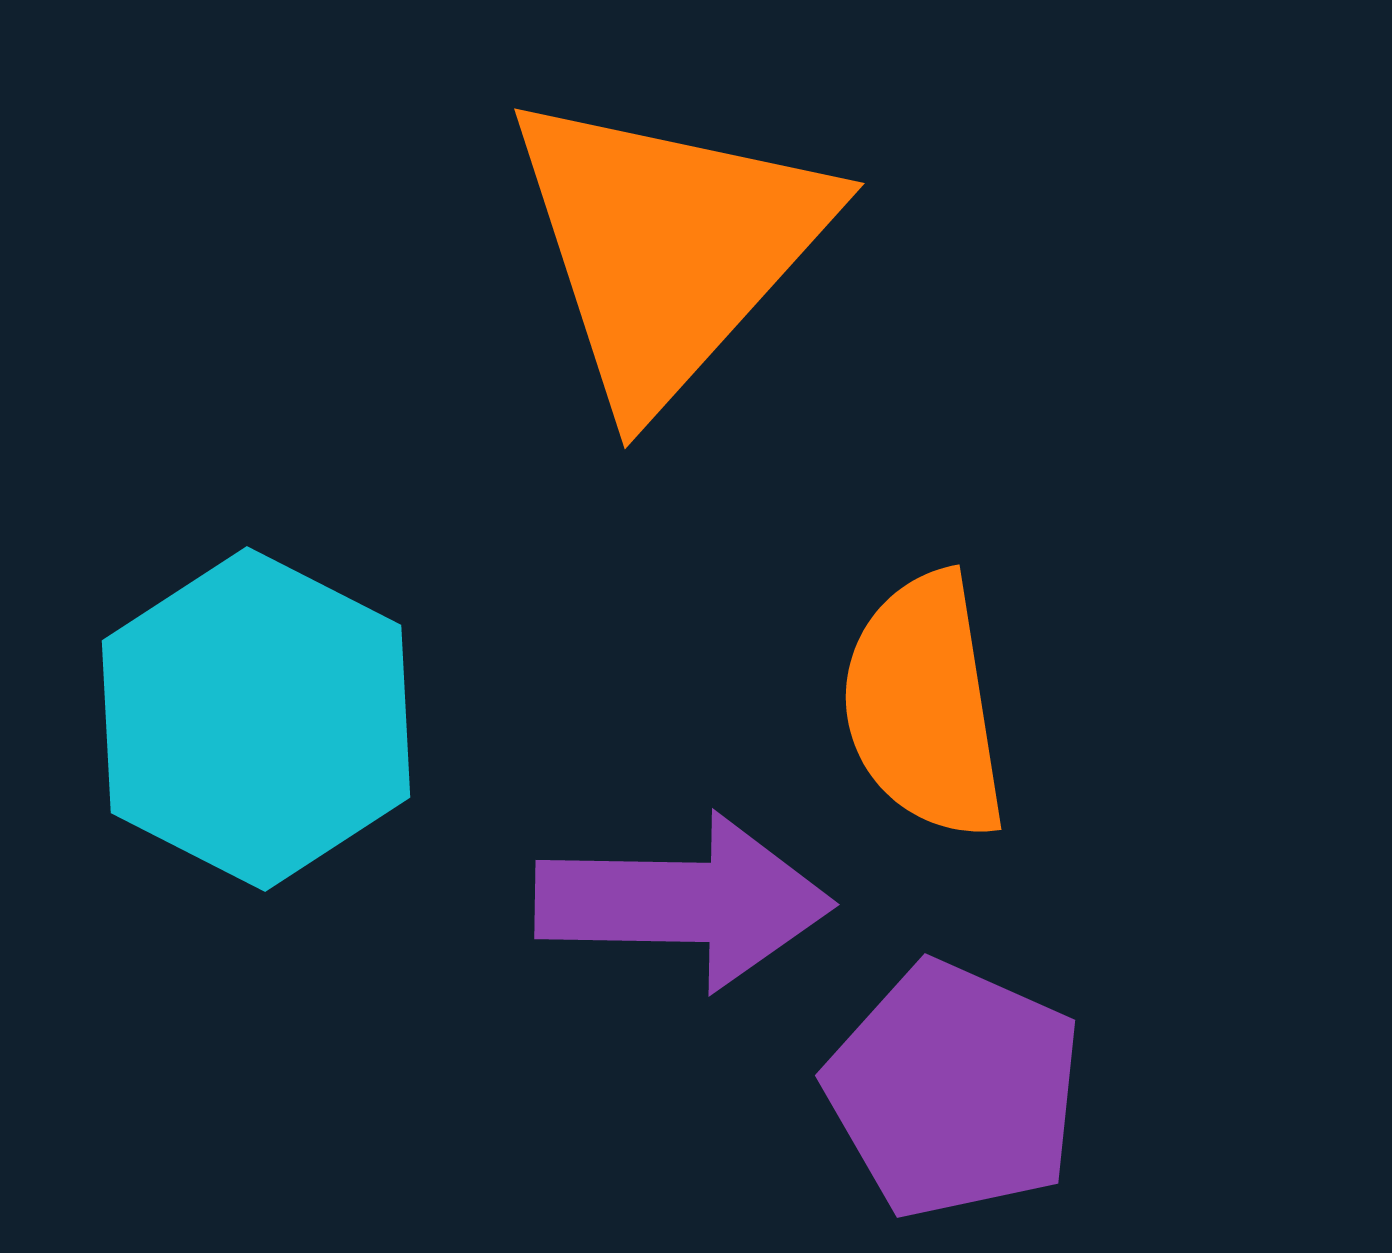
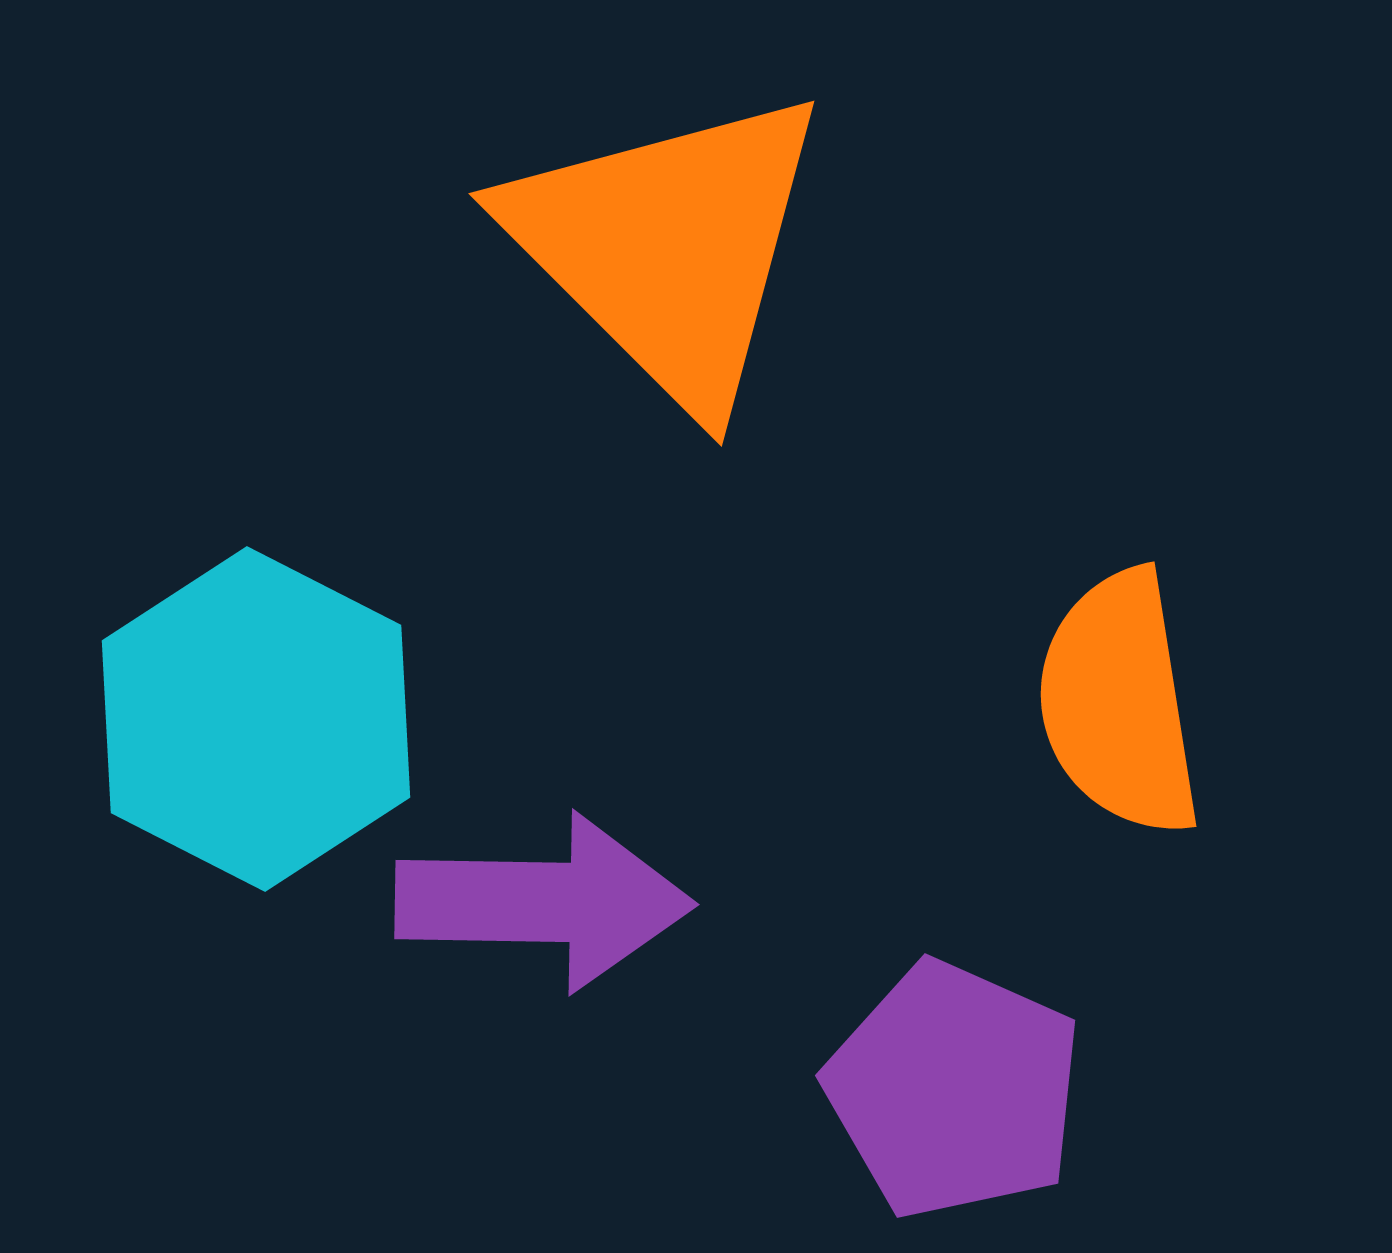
orange triangle: rotated 27 degrees counterclockwise
orange semicircle: moved 195 px right, 3 px up
purple arrow: moved 140 px left
